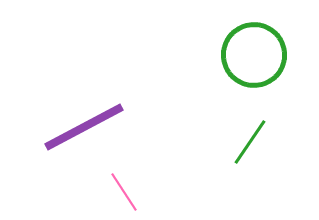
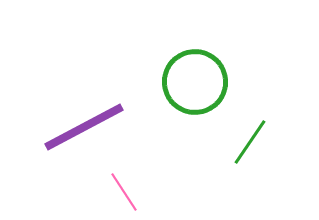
green circle: moved 59 px left, 27 px down
